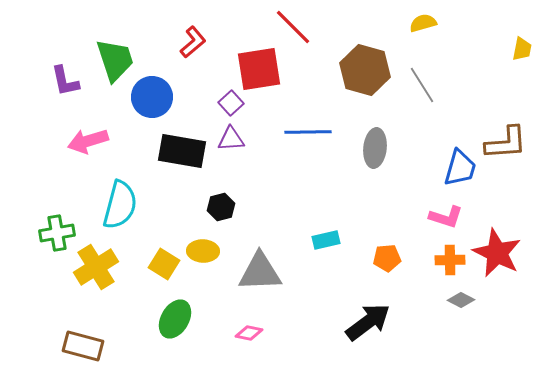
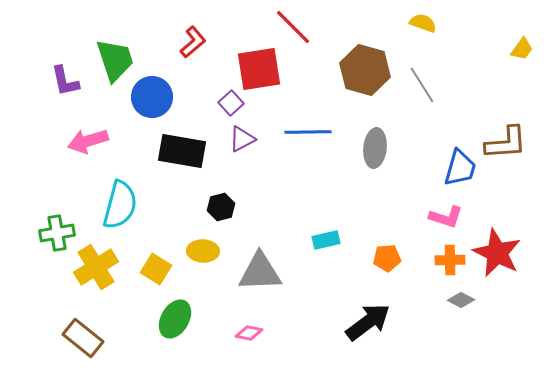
yellow semicircle: rotated 36 degrees clockwise
yellow trapezoid: rotated 25 degrees clockwise
purple triangle: moved 11 px right; rotated 24 degrees counterclockwise
yellow square: moved 8 px left, 5 px down
brown rectangle: moved 8 px up; rotated 24 degrees clockwise
